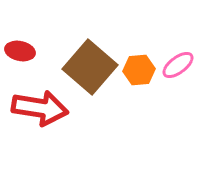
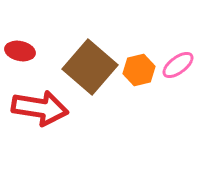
orange hexagon: rotated 8 degrees counterclockwise
